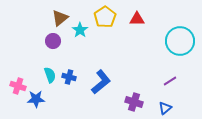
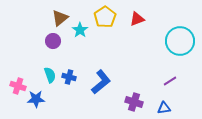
red triangle: rotated 21 degrees counterclockwise
blue triangle: moved 1 px left; rotated 32 degrees clockwise
